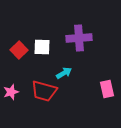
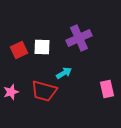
purple cross: rotated 20 degrees counterclockwise
red square: rotated 18 degrees clockwise
